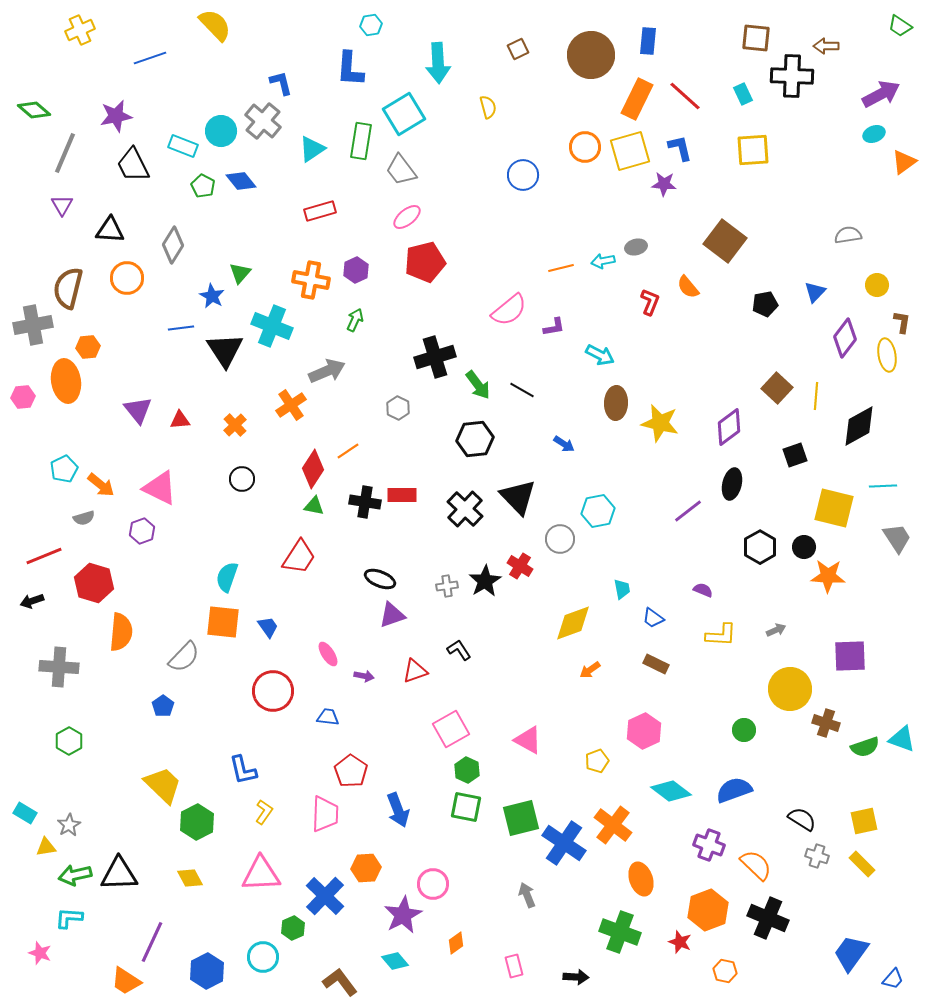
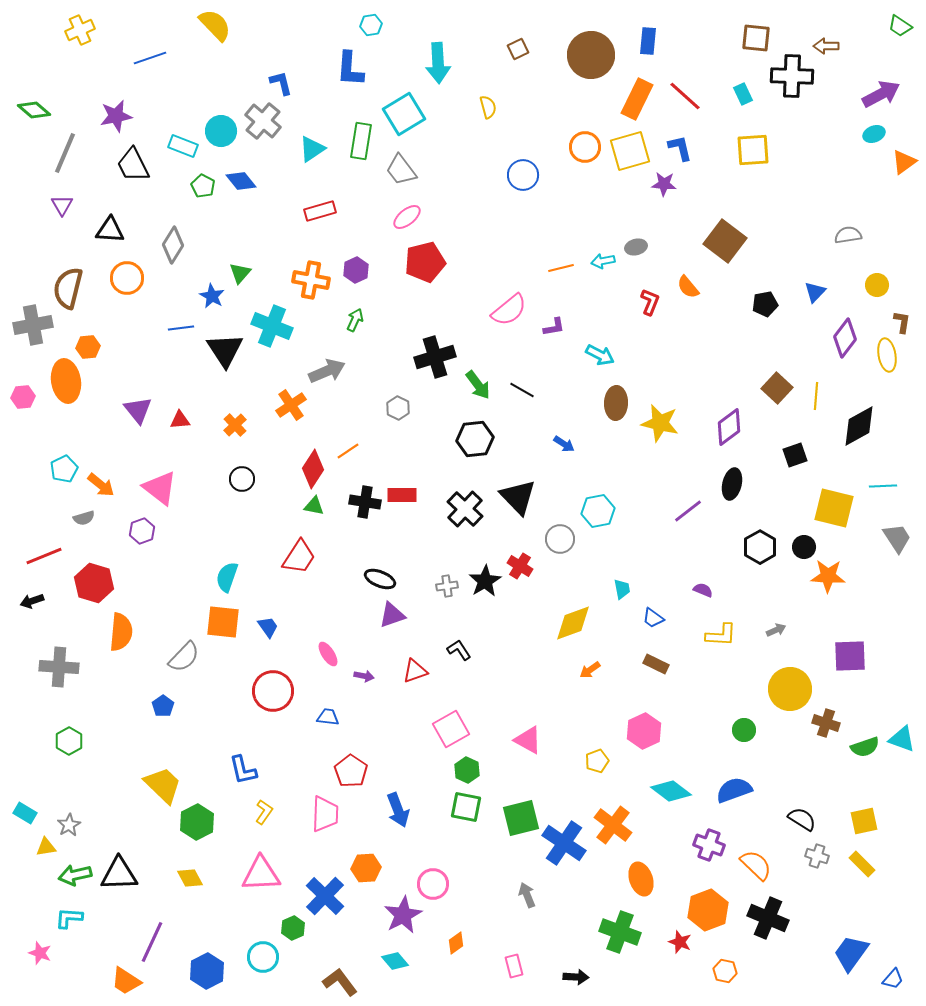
pink triangle at (160, 488): rotated 12 degrees clockwise
